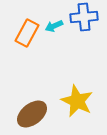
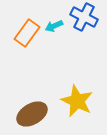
blue cross: rotated 32 degrees clockwise
orange rectangle: rotated 8 degrees clockwise
brown ellipse: rotated 8 degrees clockwise
